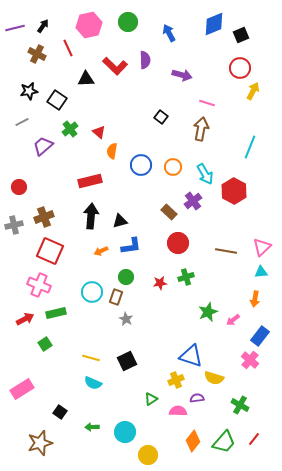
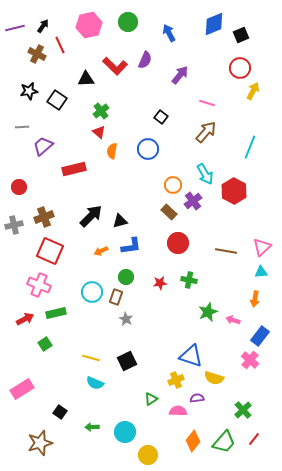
red line at (68, 48): moved 8 px left, 3 px up
purple semicircle at (145, 60): rotated 24 degrees clockwise
purple arrow at (182, 75): moved 2 px left; rotated 66 degrees counterclockwise
gray line at (22, 122): moved 5 px down; rotated 24 degrees clockwise
green cross at (70, 129): moved 31 px right, 18 px up
brown arrow at (201, 129): moved 5 px right, 3 px down; rotated 30 degrees clockwise
blue circle at (141, 165): moved 7 px right, 16 px up
orange circle at (173, 167): moved 18 px down
red rectangle at (90, 181): moved 16 px left, 12 px up
black arrow at (91, 216): rotated 40 degrees clockwise
green cross at (186, 277): moved 3 px right, 3 px down; rotated 28 degrees clockwise
pink arrow at (233, 320): rotated 56 degrees clockwise
cyan semicircle at (93, 383): moved 2 px right
green cross at (240, 405): moved 3 px right, 5 px down; rotated 18 degrees clockwise
